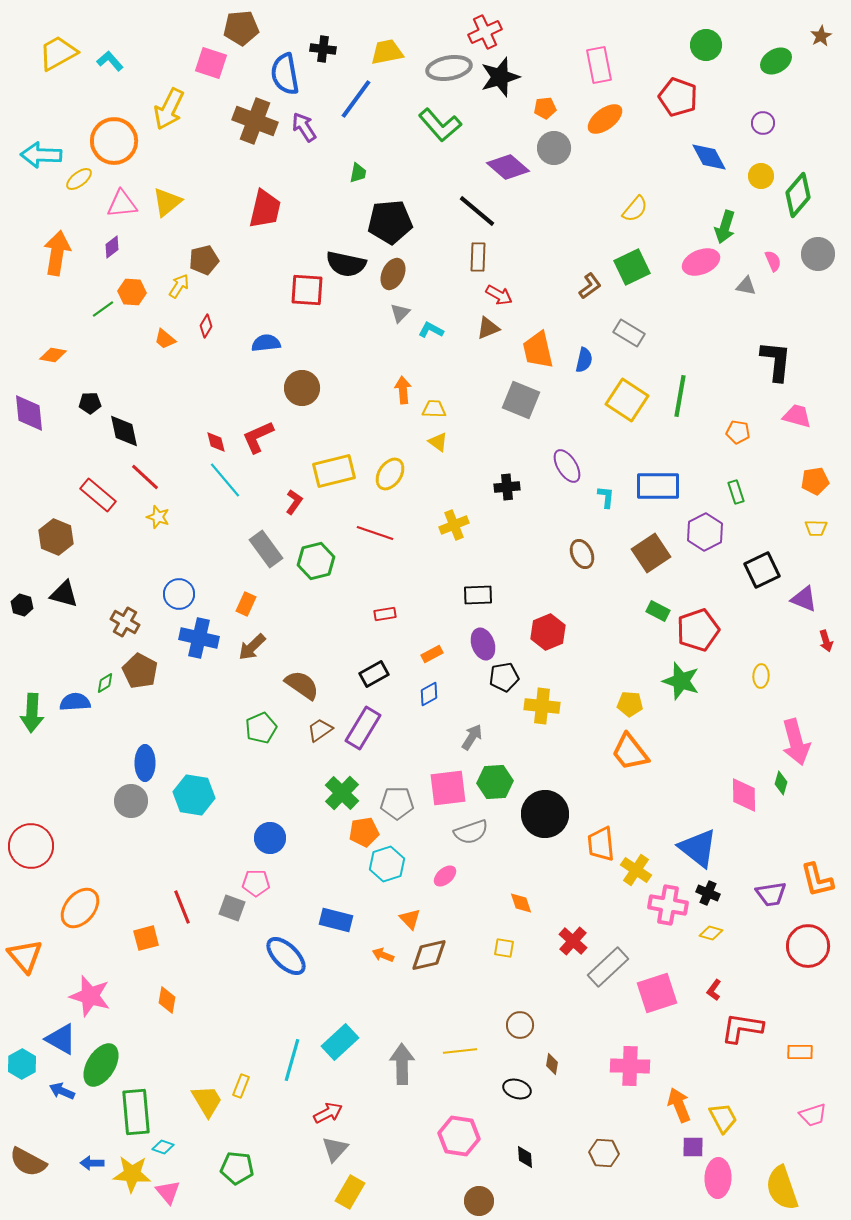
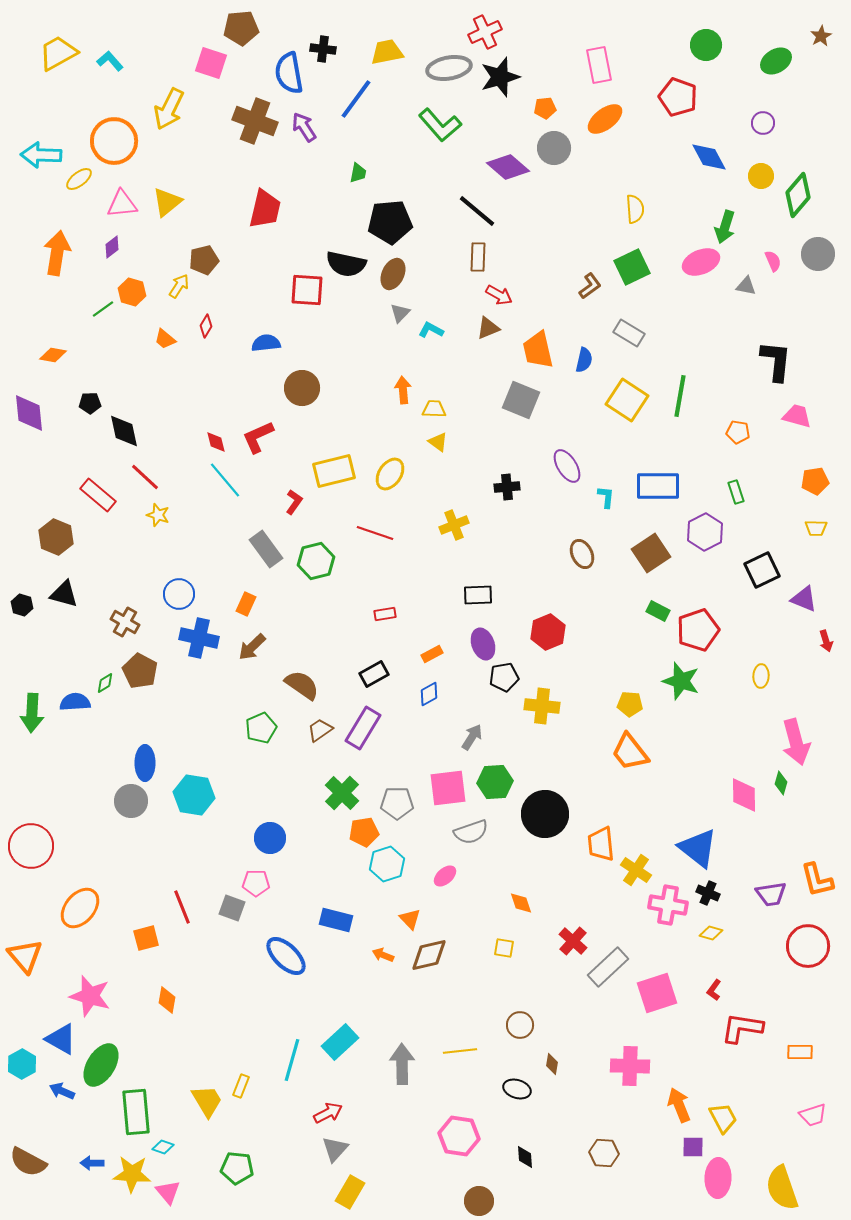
blue semicircle at (285, 74): moved 4 px right, 1 px up
yellow semicircle at (635, 209): rotated 44 degrees counterclockwise
orange hexagon at (132, 292): rotated 12 degrees clockwise
yellow star at (158, 517): moved 2 px up
